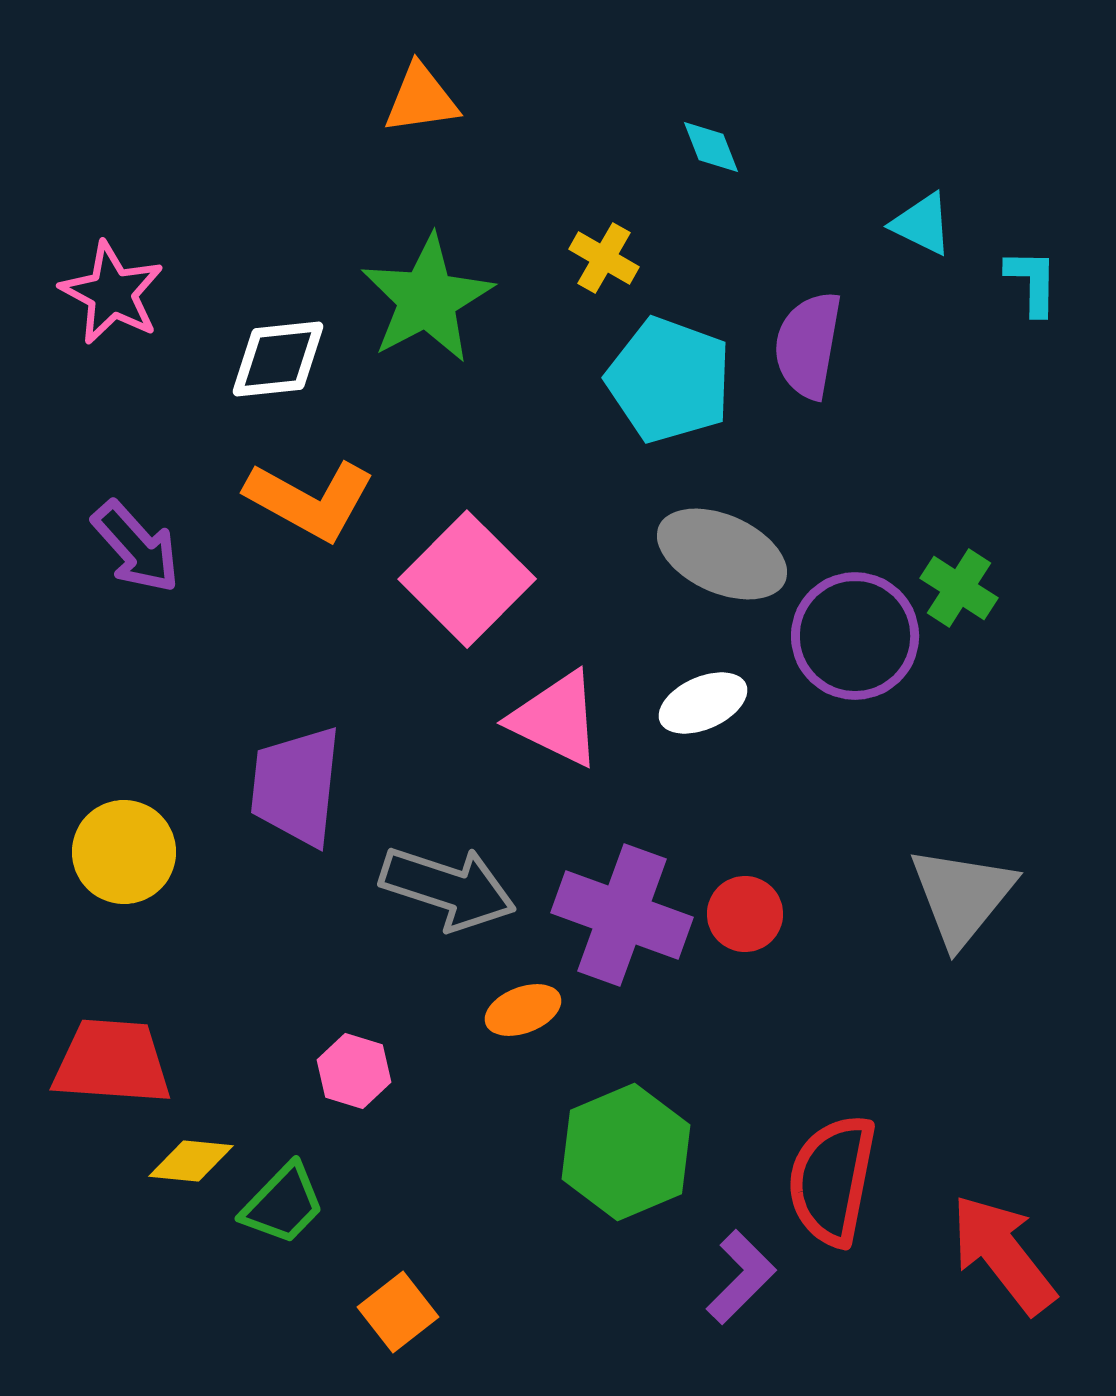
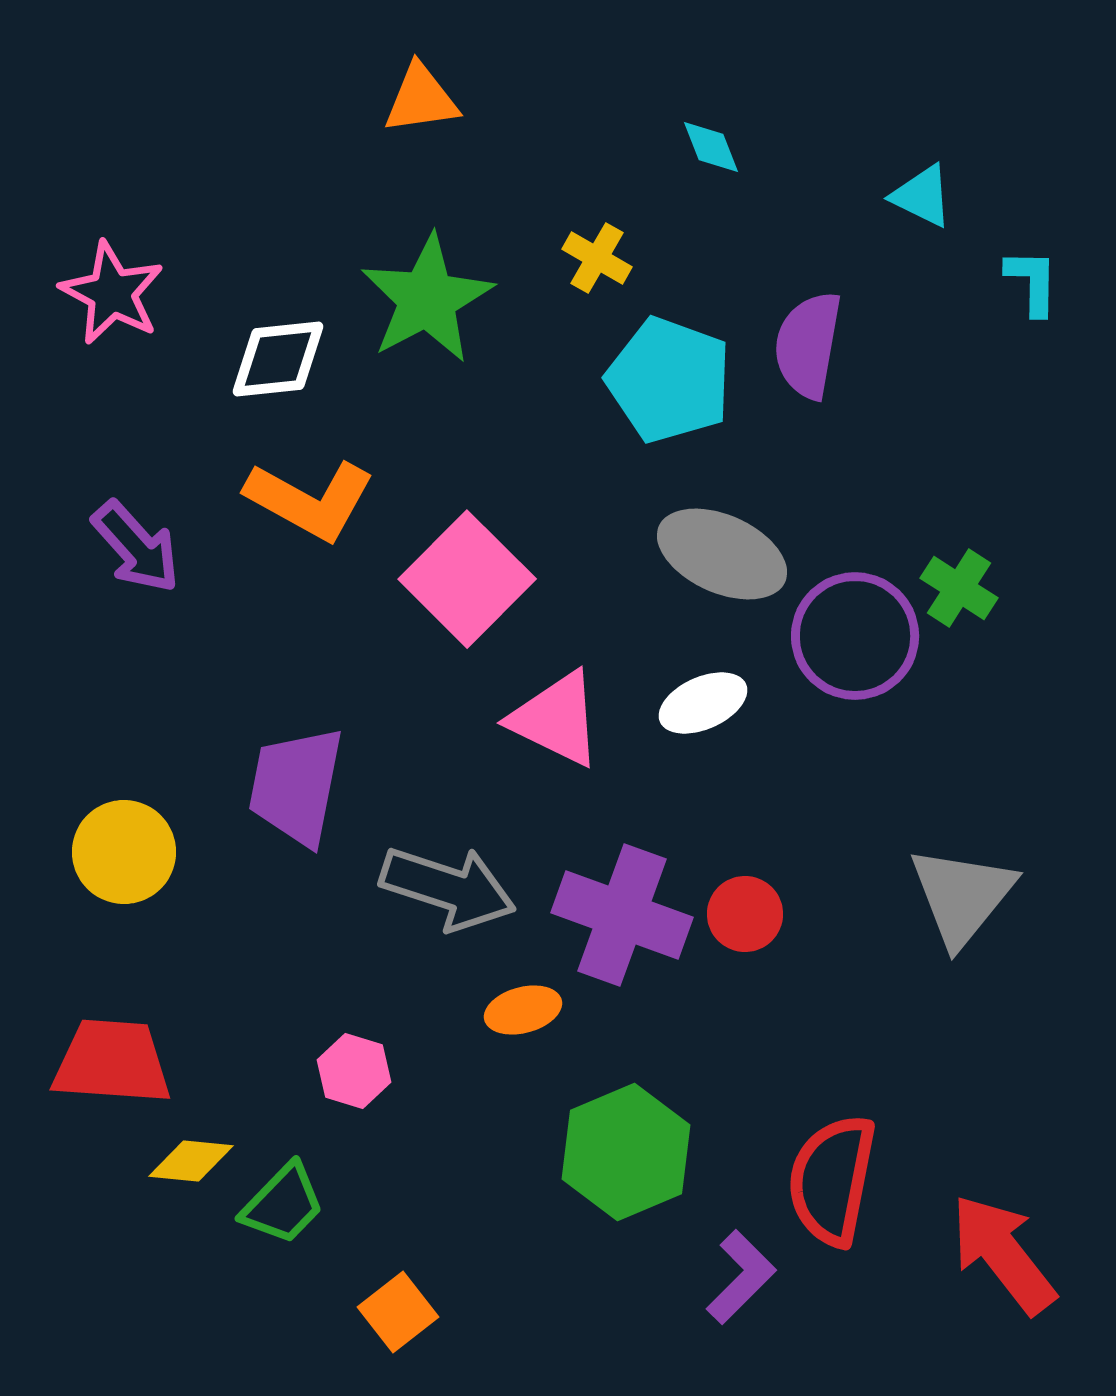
cyan triangle: moved 28 px up
yellow cross: moved 7 px left
purple trapezoid: rotated 5 degrees clockwise
orange ellipse: rotated 6 degrees clockwise
